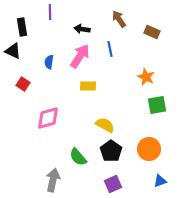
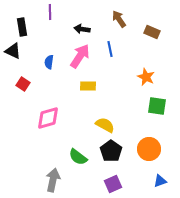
green square: moved 1 px down; rotated 18 degrees clockwise
green semicircle: rotated 12 degrees counterclockwise
